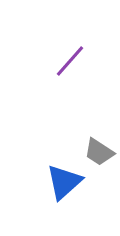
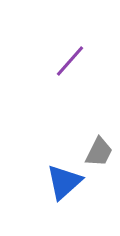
gray trapezoid: rotated 96 degrees counterclockwise
